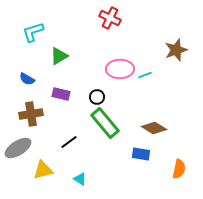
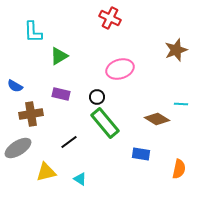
cyan L-shape: rotated 75 degrees counterclockwise
pink ellipse: rotated 16 degrees counterclockwise
cyan line: moved 36 px right, 29 px down; rotated 24 degrees clockwise
blue semicircle: moved 12 px left, 7 px down
brown diamond: moved 3 px right, 9 px up
yellow triangle: moved 3 px right, 2 px down
